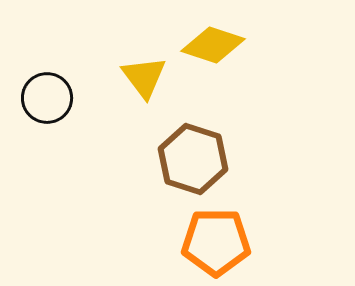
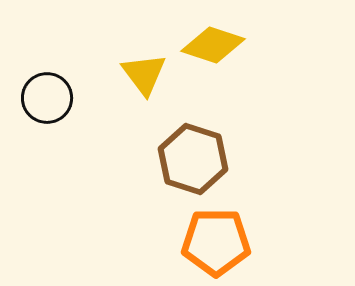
yellow triangle: moved 3 px up
